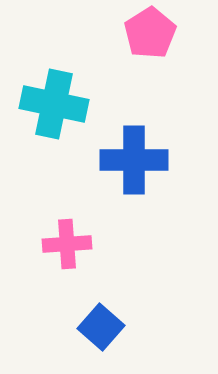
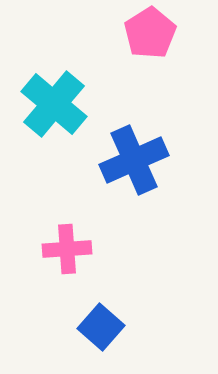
cyan cross: rotated 28 degrees clockwise
blue cross: rotated 24 degrees counterclockwise
pink cross: moved 5 px down
